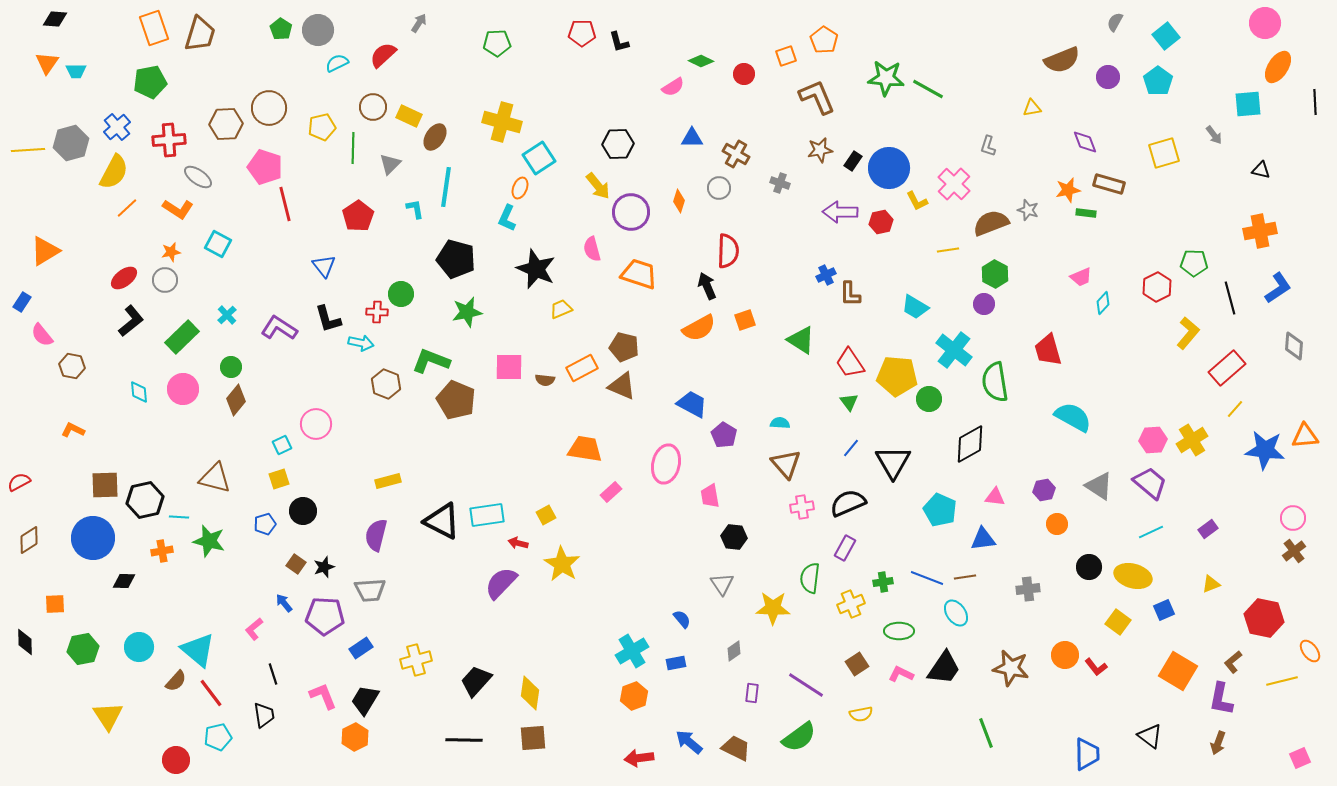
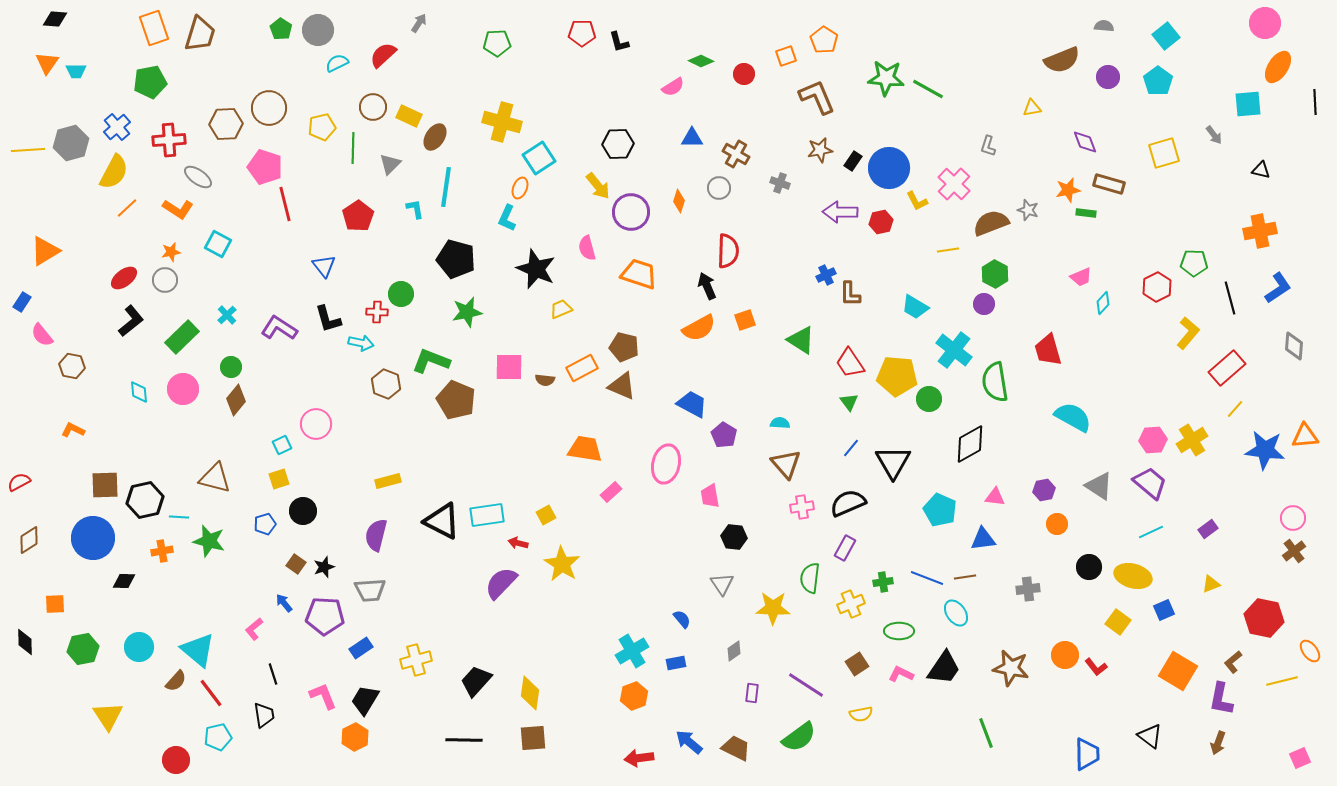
gray semicircle at (1115, 22): moved 11 px left, 4 px down; rotated 66 degrees clockwise
pink semicircle at (592, 249): moved 5 px left, 1 px up
